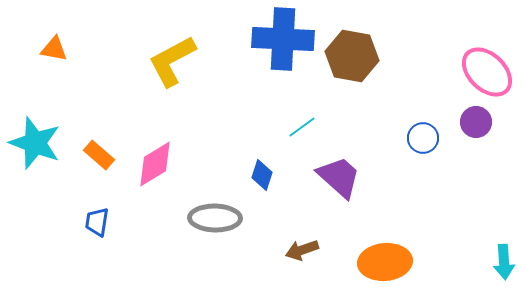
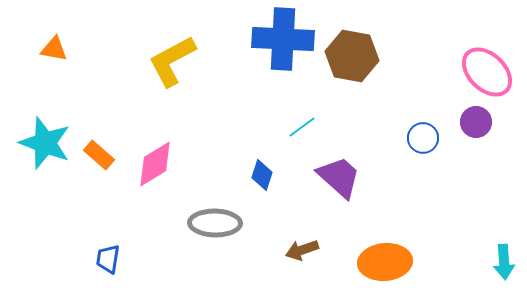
cyan star: moved 10 px right
gray ellipse: moved 5 px down
blue trapezoid: moved 11 px right, 37 px down
